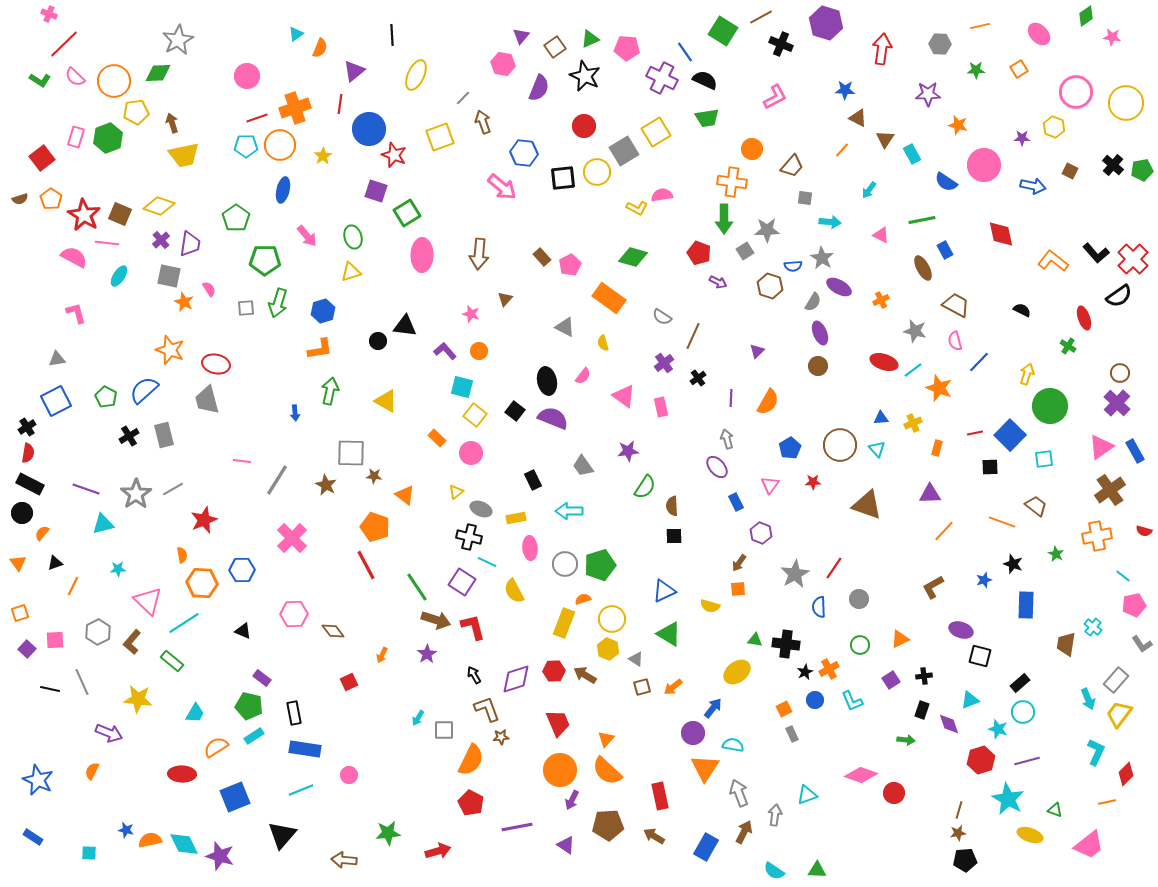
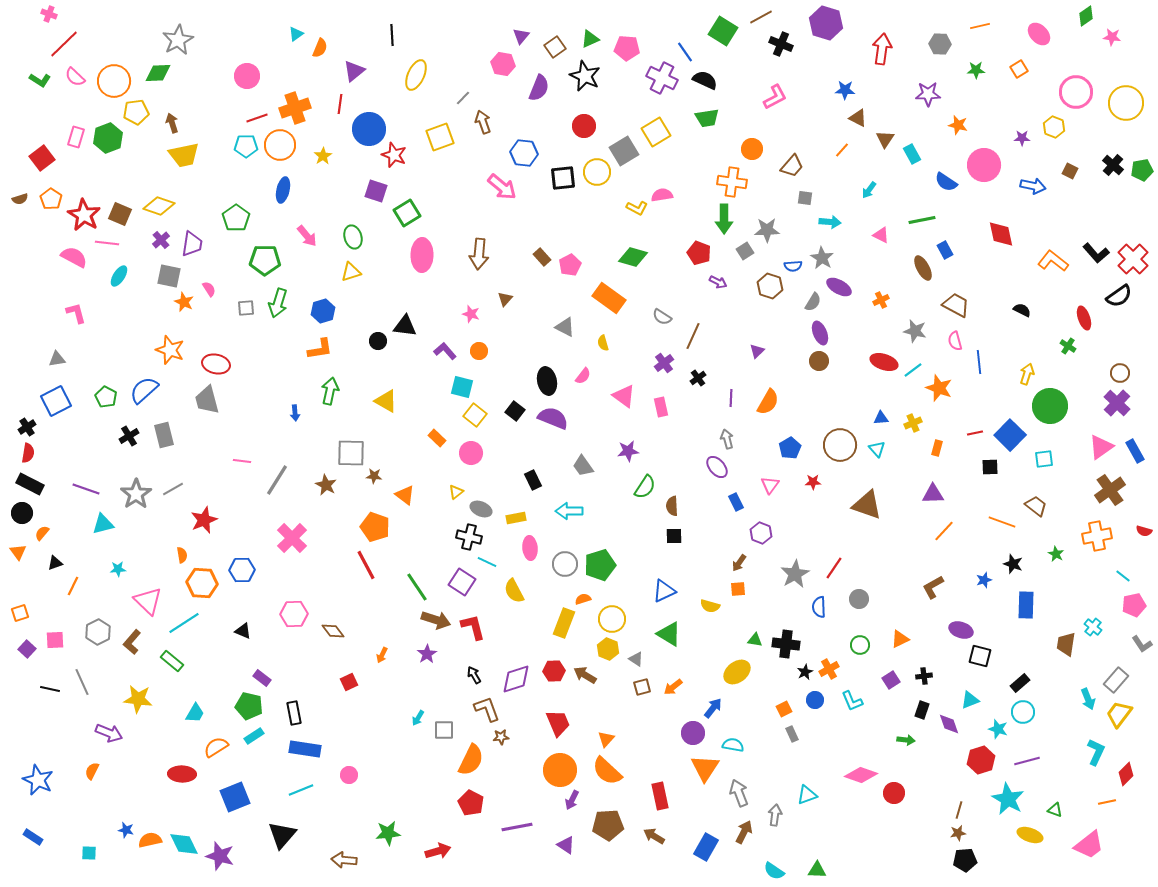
purple trapezoid at (190, 244): moved 2 px right
blue line at (979, 362): rotated 50 degrees counterclockwise
brown circle at (818, 366): moved 1 px right, 5 px up
purple triangle at (930, 494): moved 3 px right
orange triangle at (18, 563): moved 11 px up
